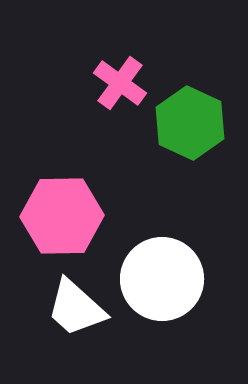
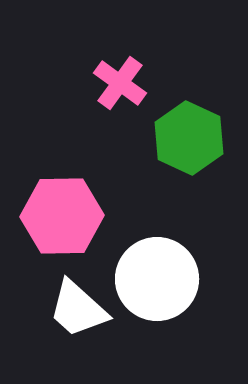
green hexagon: moved 1 px left, 15 px down
white circle: moved 5 px left
white trapezoid: moved 2 px right, 1 px down
